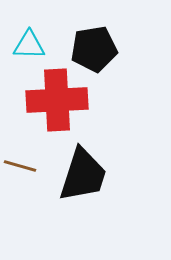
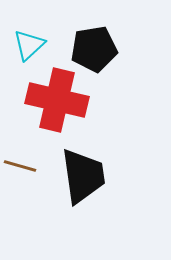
cyan triangle: rotated 44 degrees counterclockwise
red cross: rotated 16 degrees clockwise
black trapezoid: moved 1 px down; rotated 26 degrees counterclockwise
